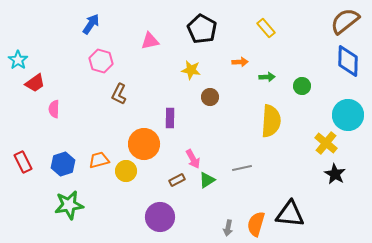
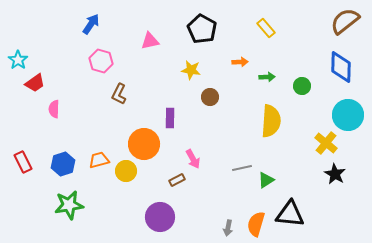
blue diamond: moved 7 px left, 6 px down
green triangle: moved 59 px right
